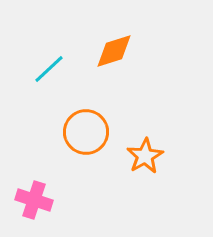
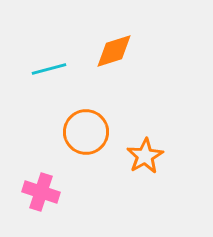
cyan line: rotated 28 degrees clockwise
pink cross: moved 7 px right, 8 px up
